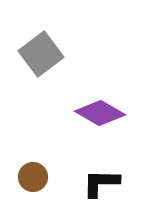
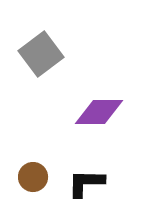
purple diamond: moved 1 px left, 1 px up; rotated 30 degrees counterclockwise
black L-shape: moved 15 px left
